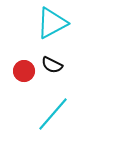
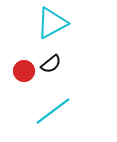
black semicircle: moved 1 px left, 1 px up; rotated 65 degrees counterclockwise
cyan line: moved 3 px up; rotated 12 degrees clockwise
